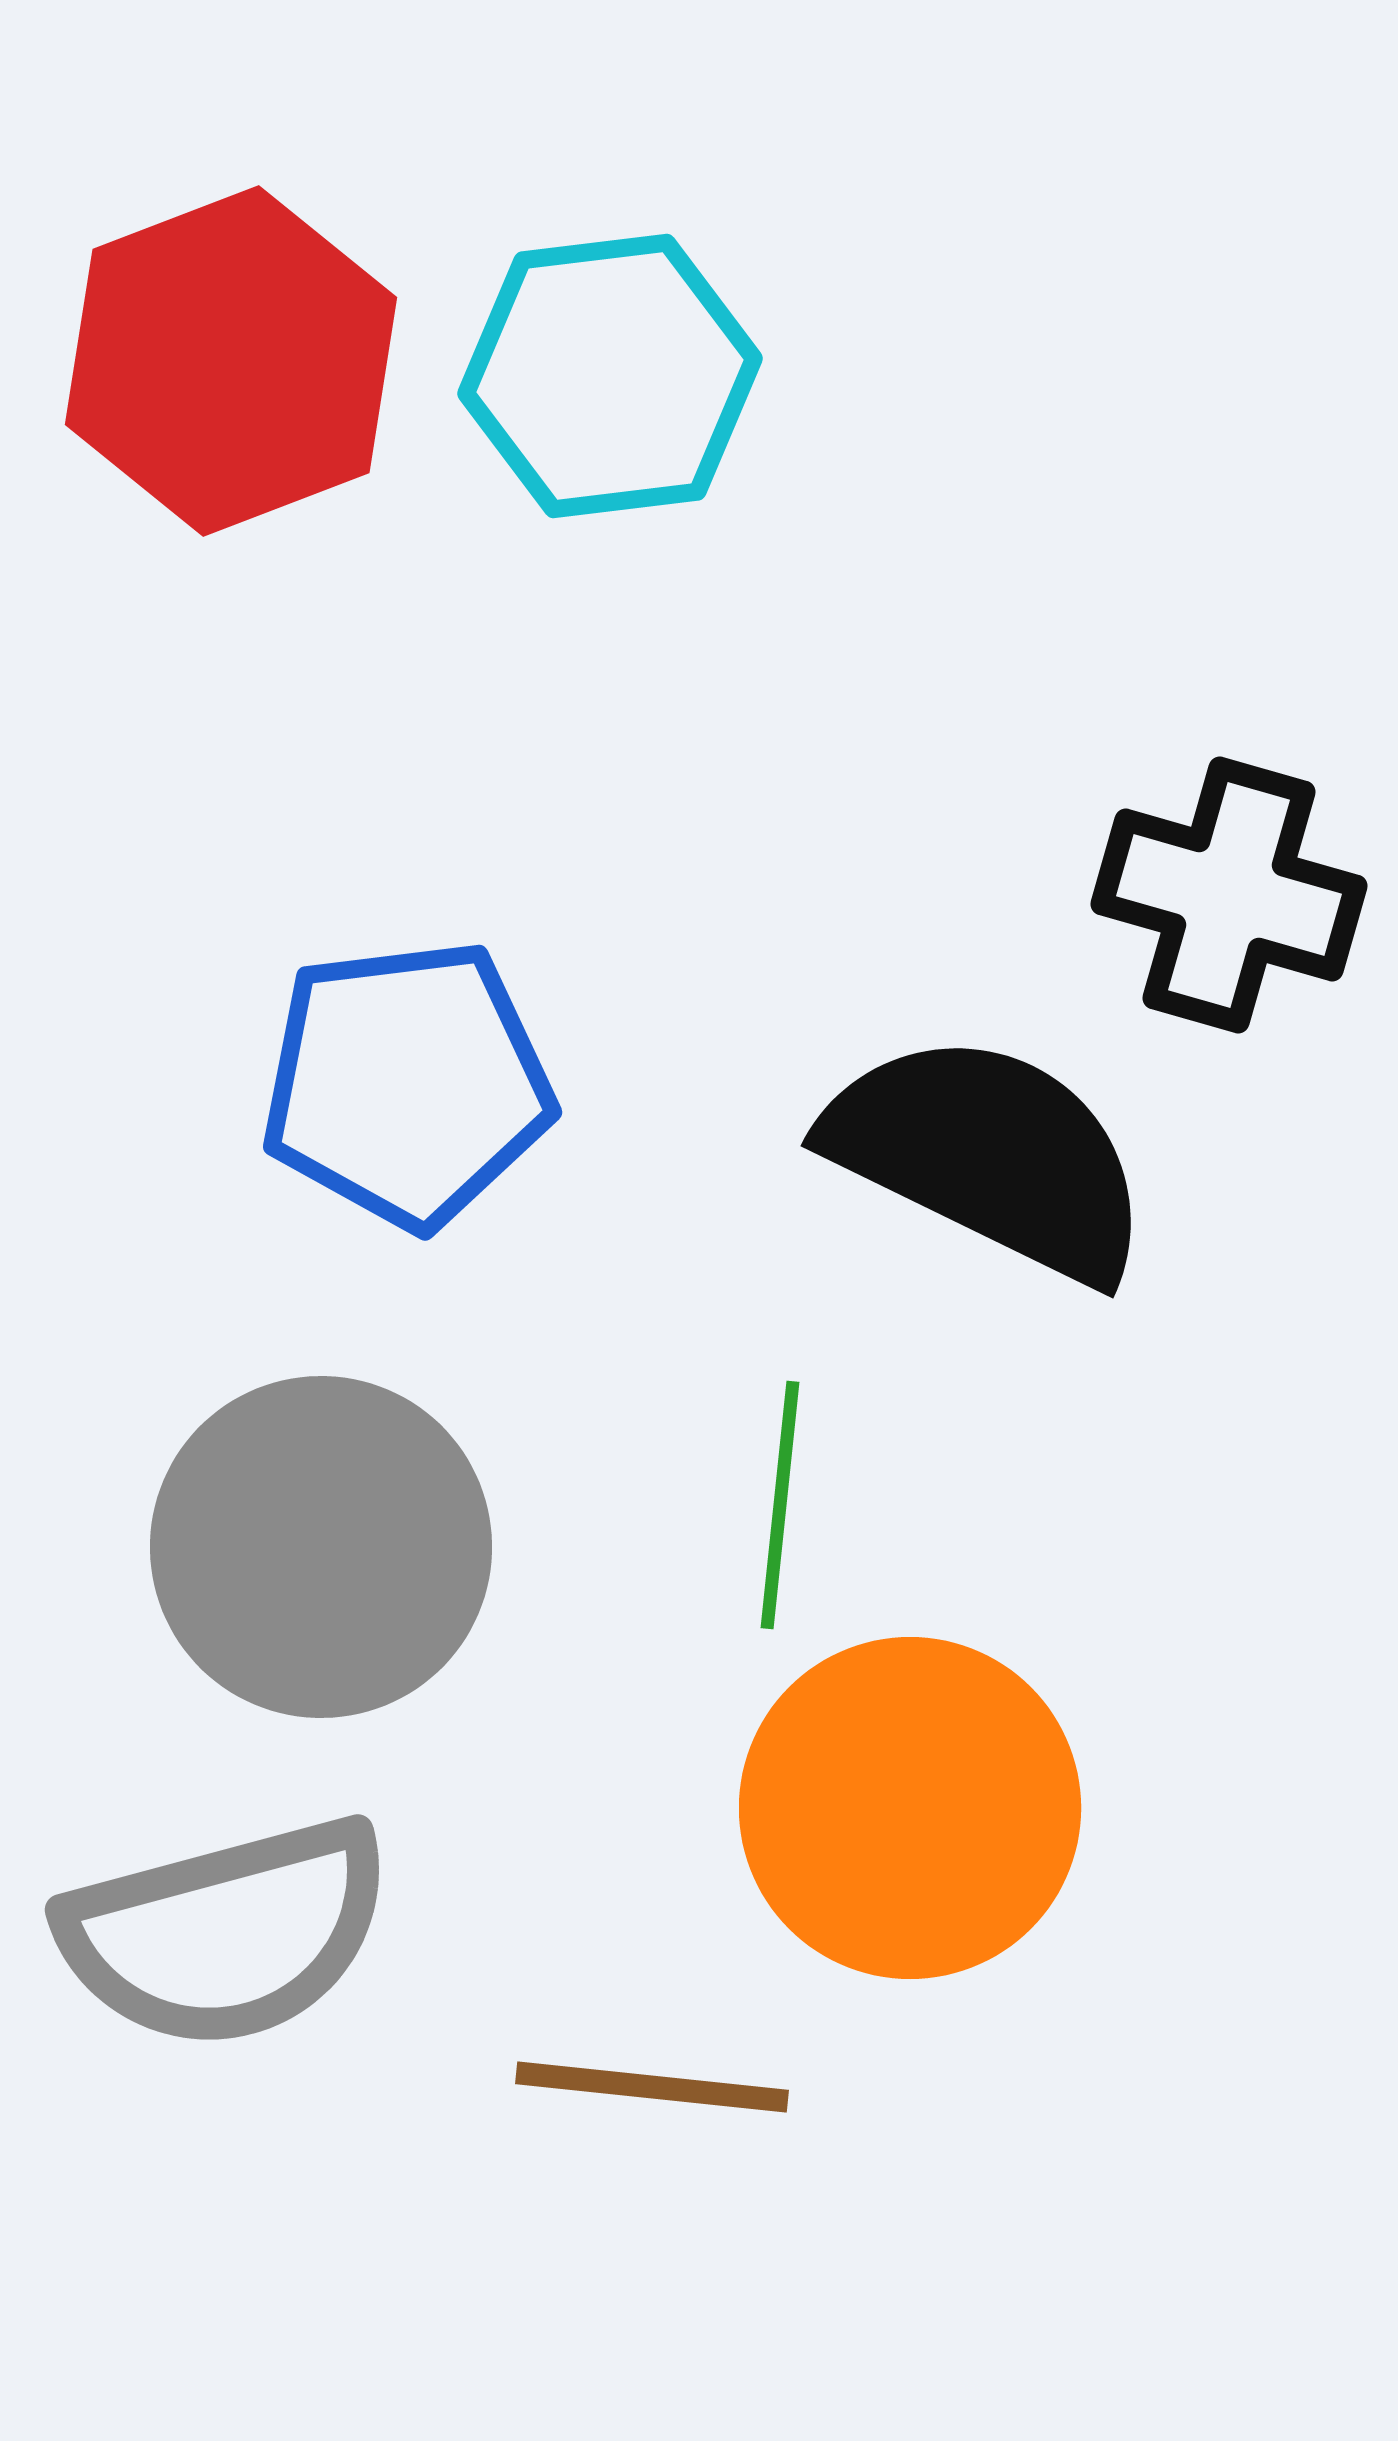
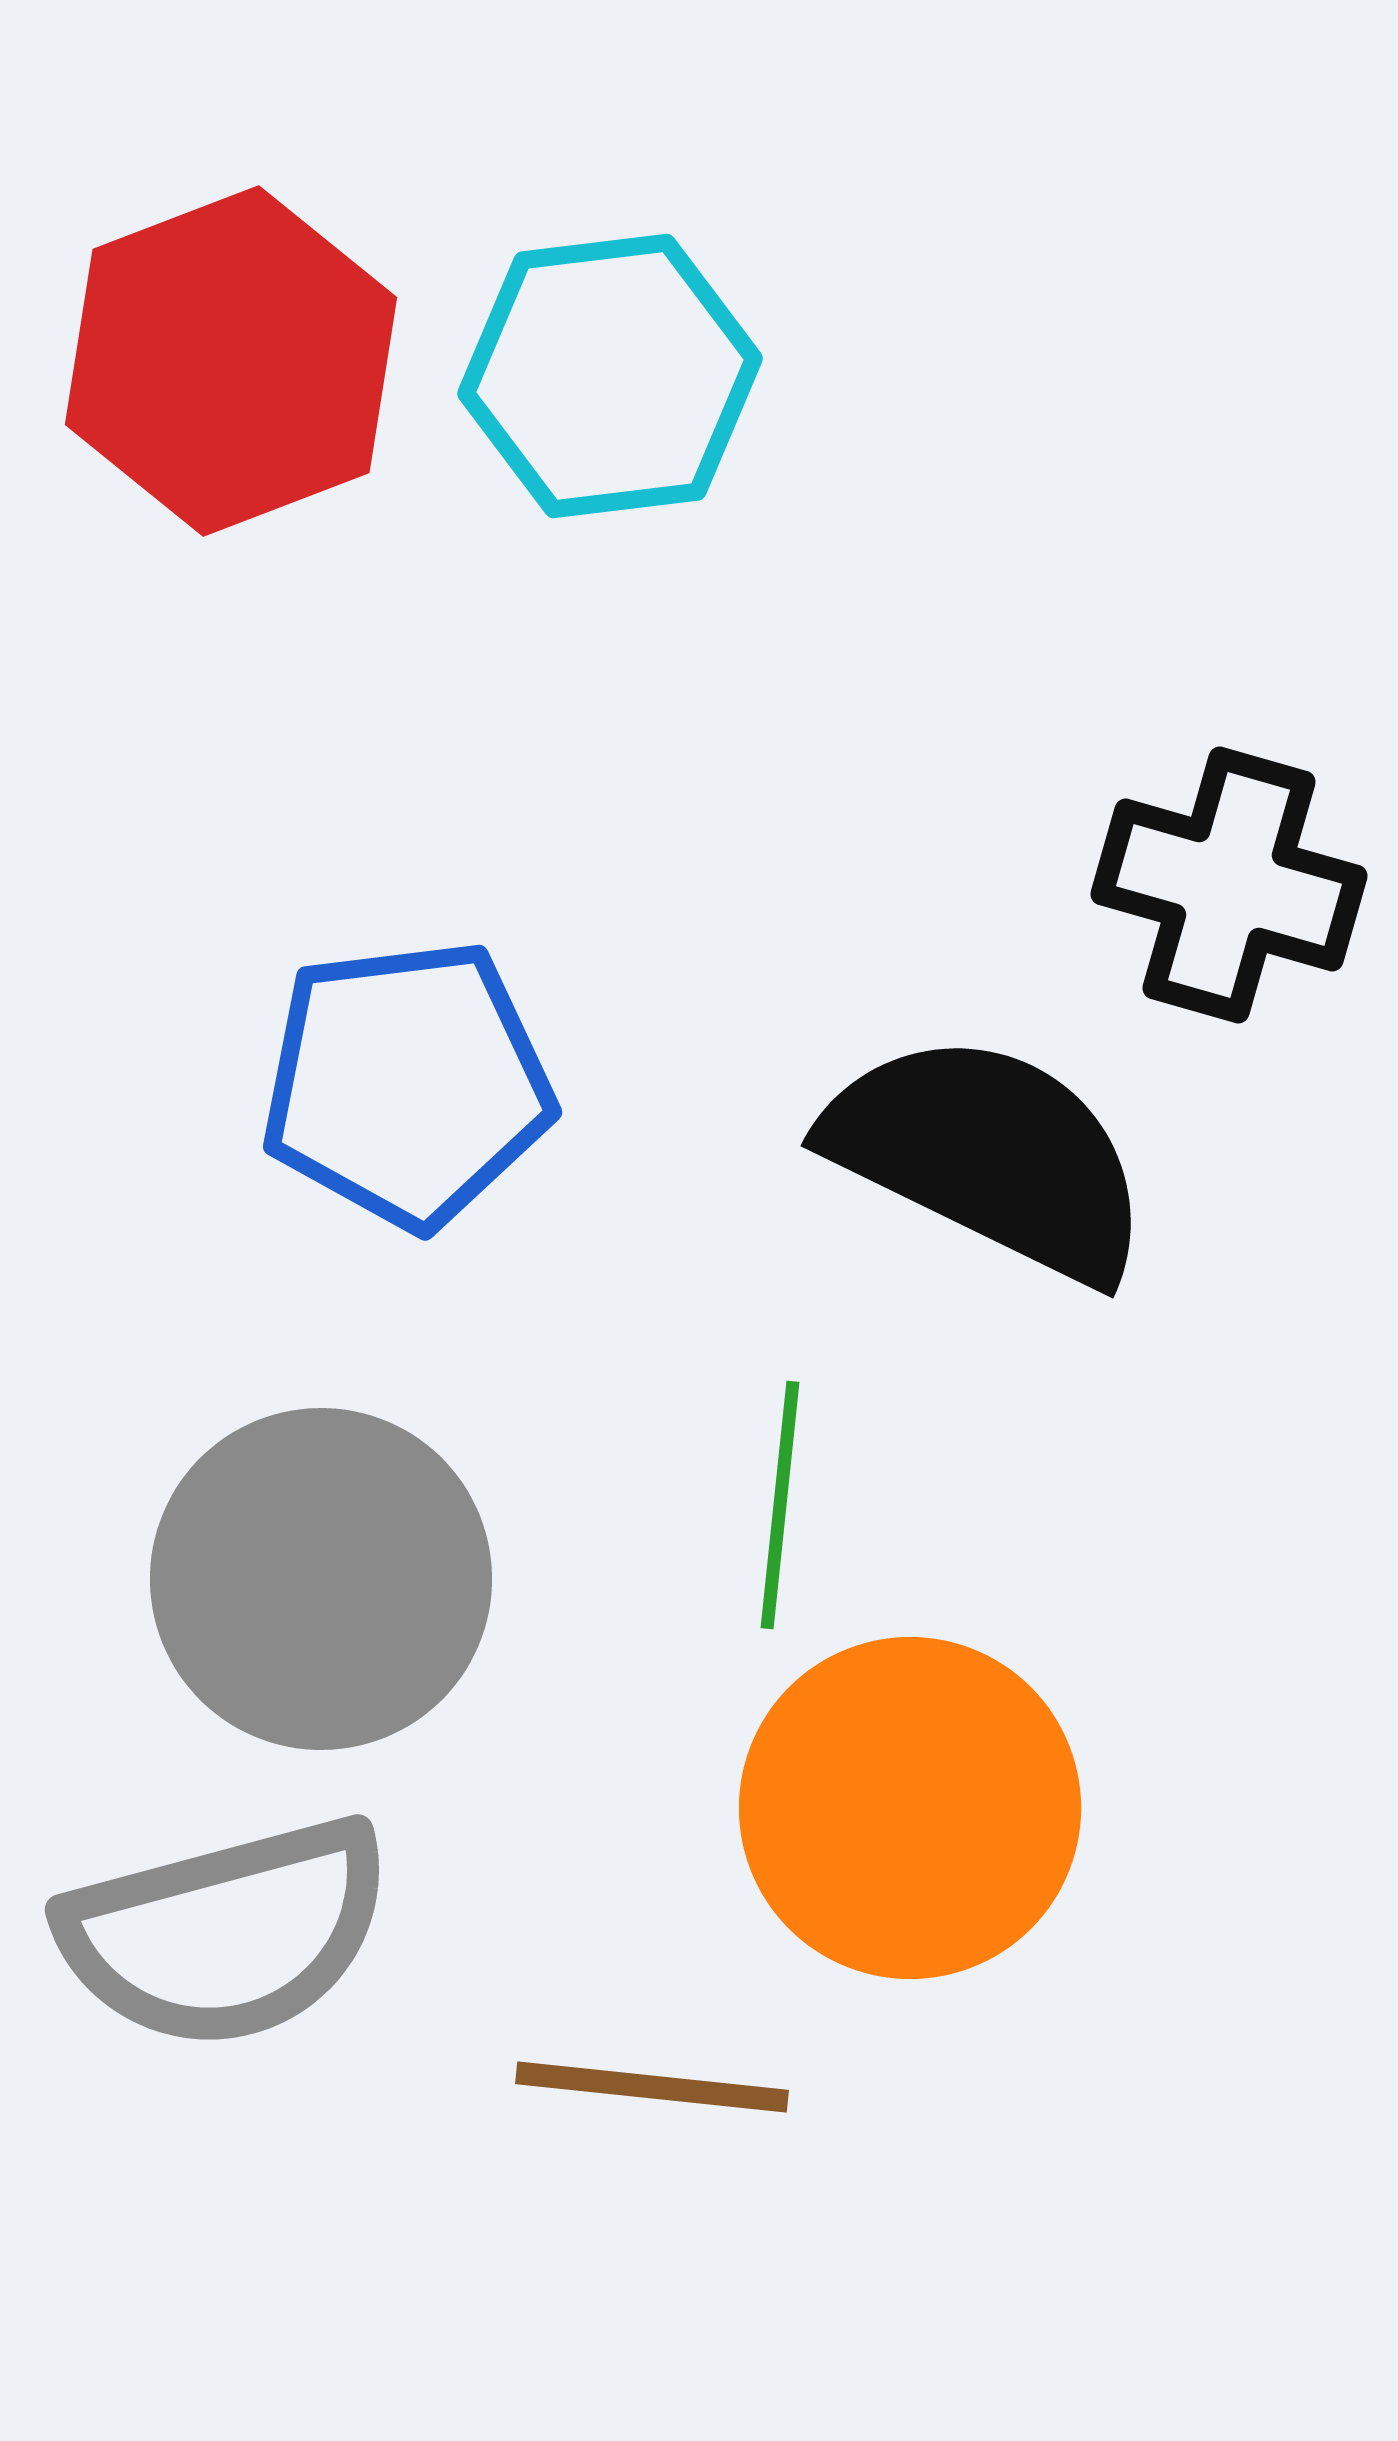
black cross: moved 10 px up
gray circle: moved 32 px down
